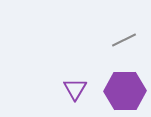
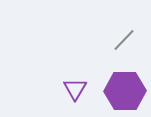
gray line: rotated 20 degrees counterclockwise
